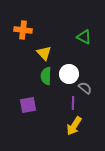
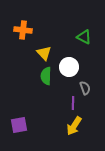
white circle: moved 7 px up
gray semicircle: rotated 32 degrees clockwise
purple square: moved 9 px left, 20 px down
